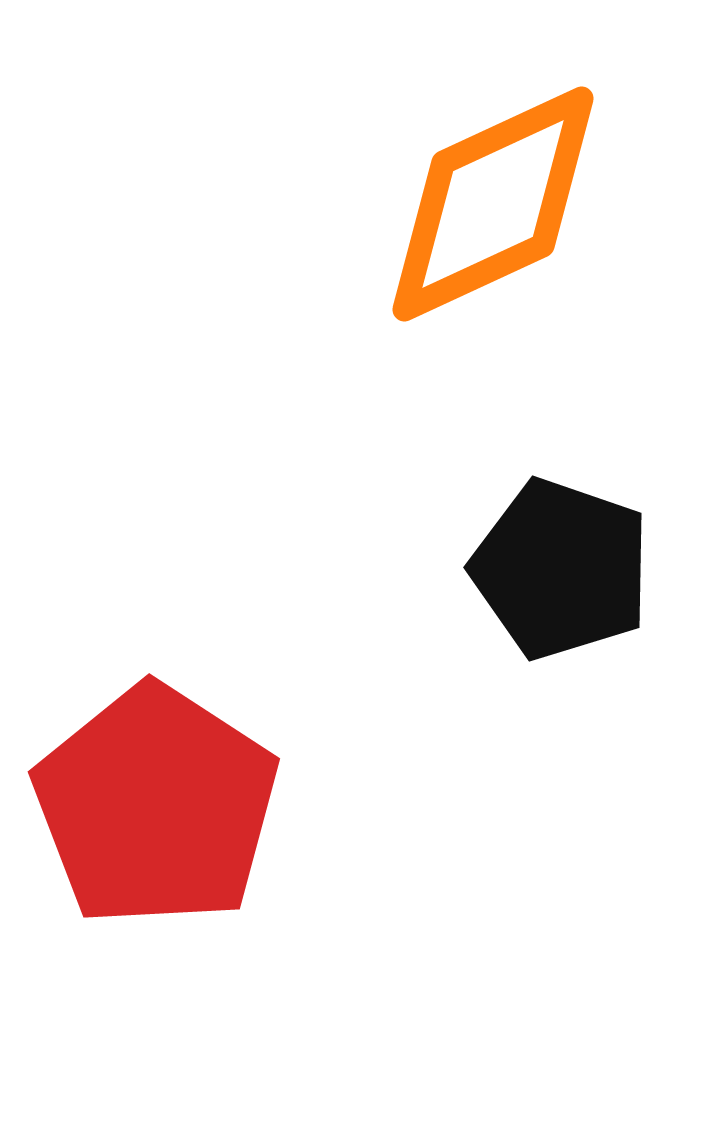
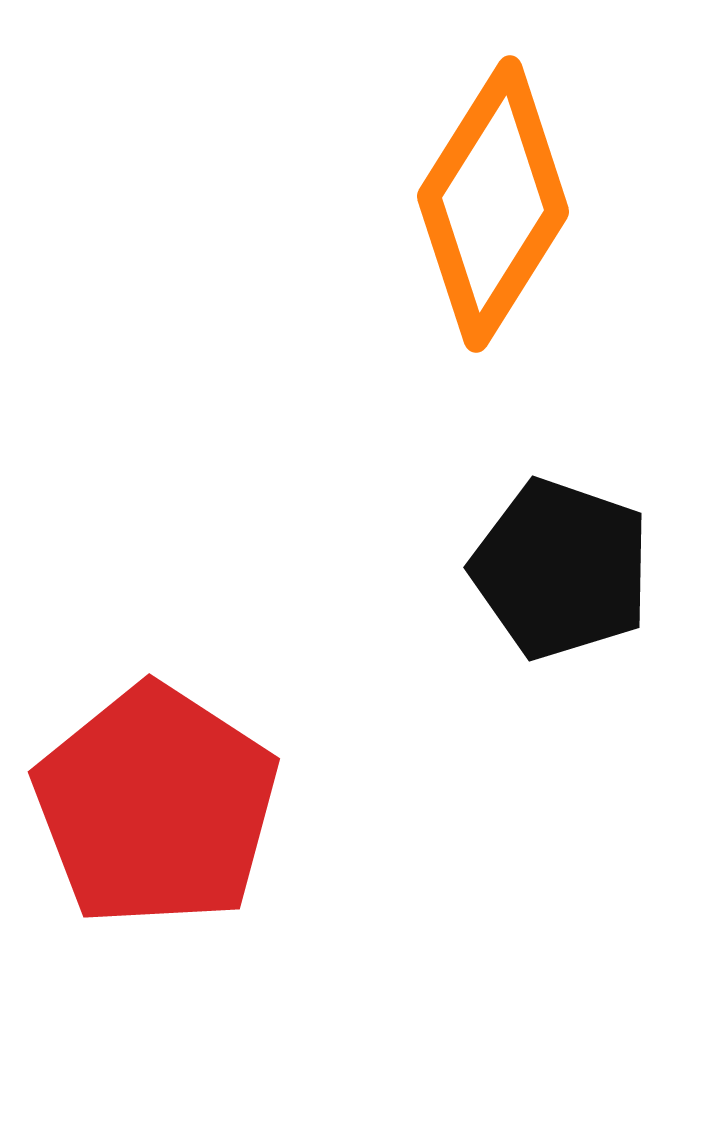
orange diamond: rotated 33 degrees counterclockwise
